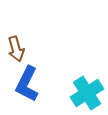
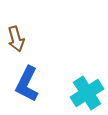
brown arrow: moved 10 px up
